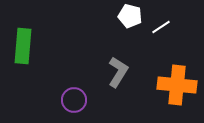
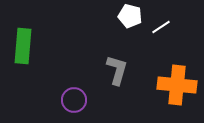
gray L-shape: moved 1 px left, 2 px up; rotated 16 degrees counterclockwise
